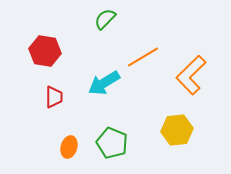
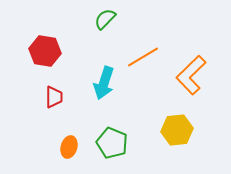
cyan arrow: rotated 40 degrees counterclockwise
